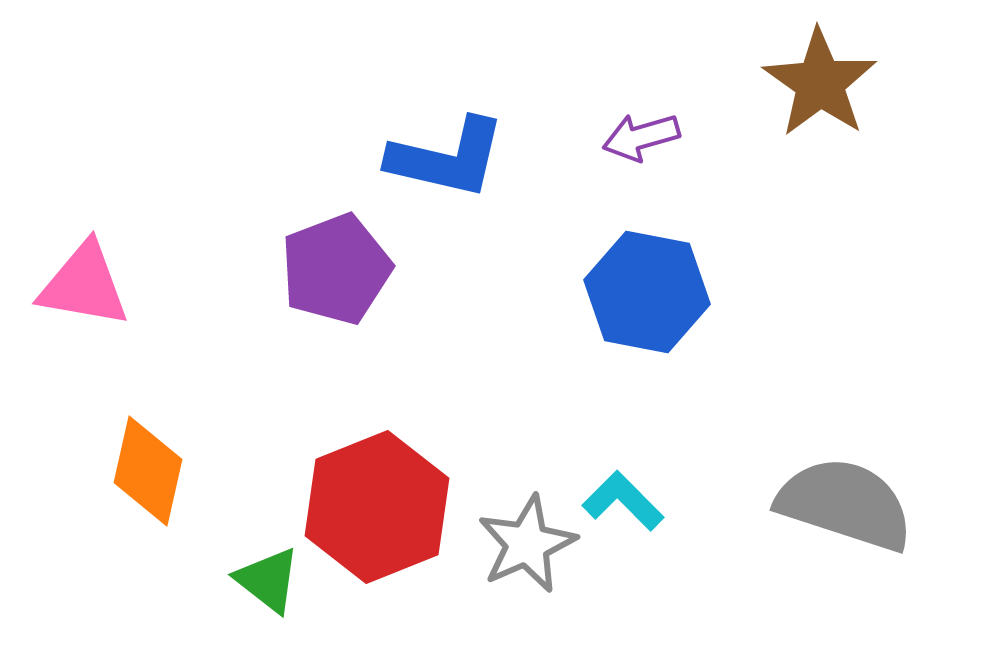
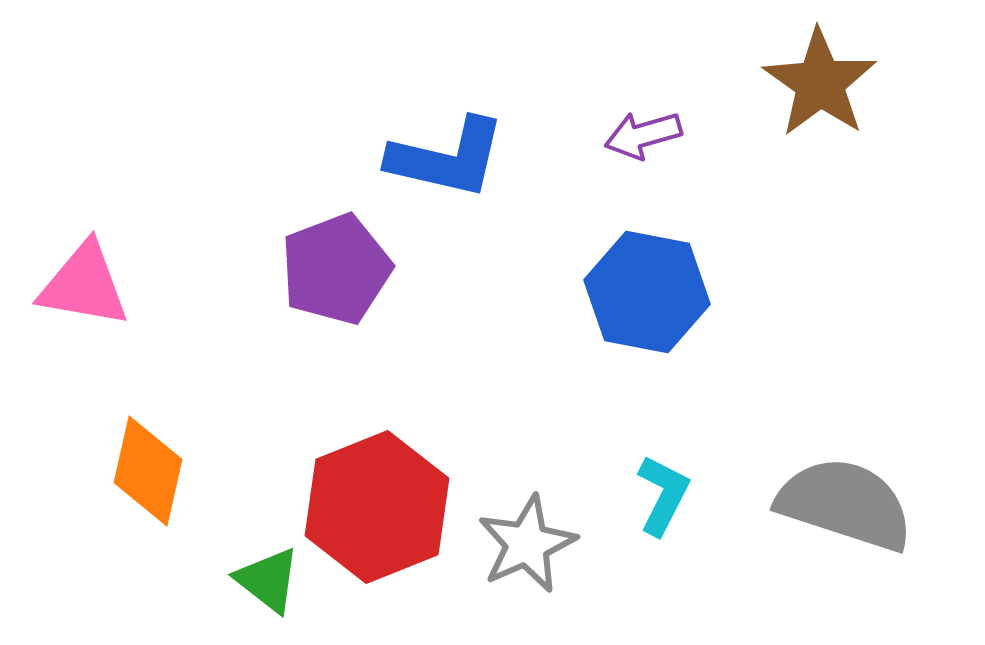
purple arrow: moved 2 px right, 2 px up
cyan L-shape: moved 40 px right, 6 px up; rotated 72 degrees clockwise
